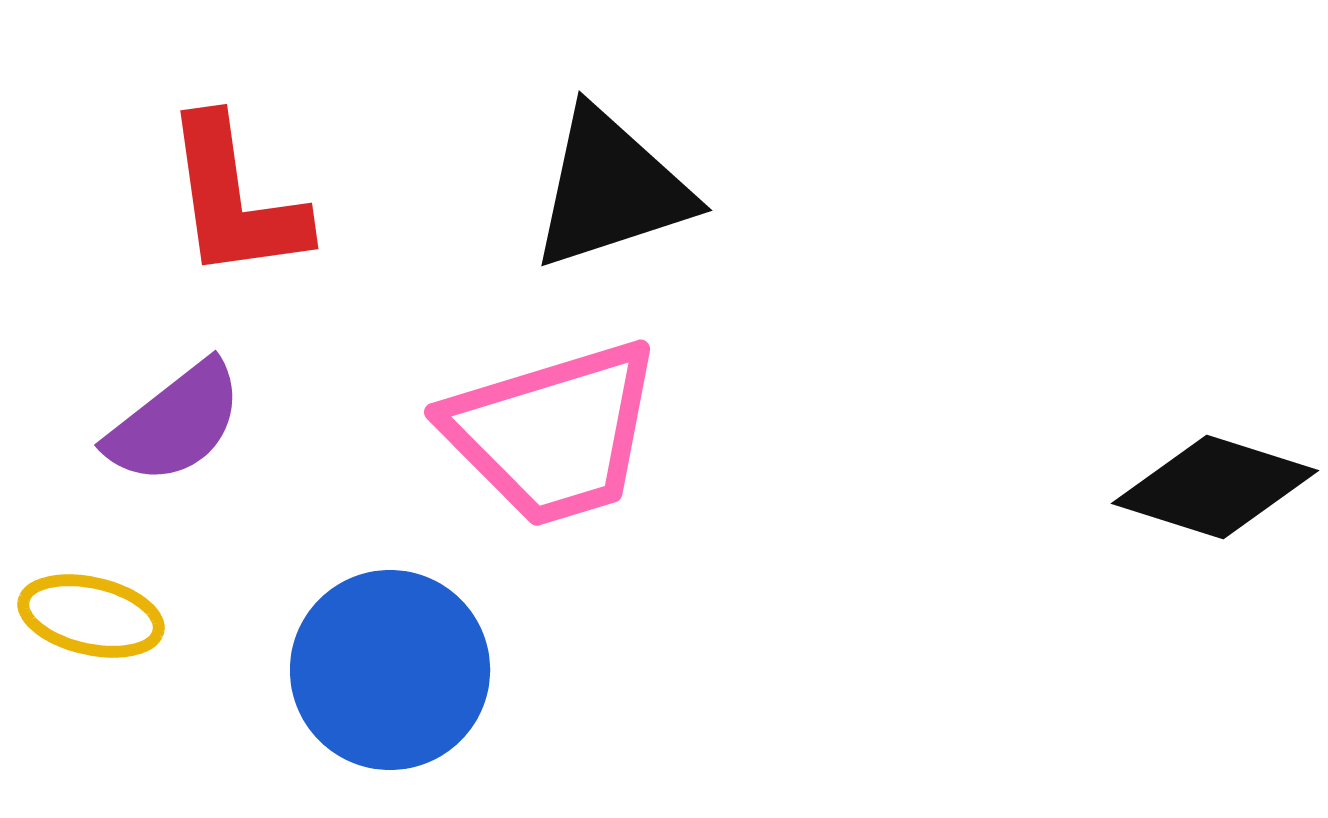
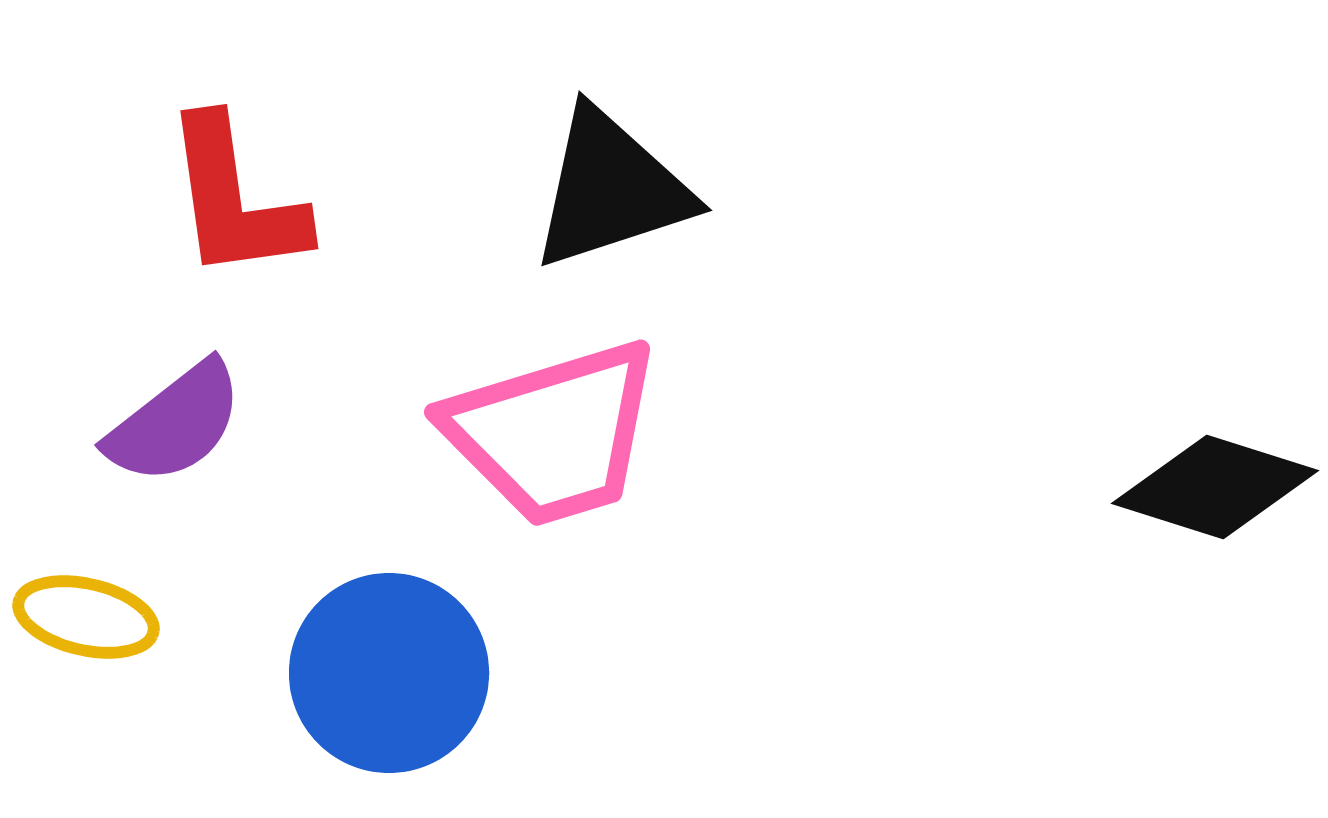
yellow ellipse: moved 5 px left, 1 px down
blue circle: moved 1 px left, 3 px down
